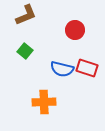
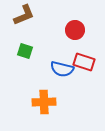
brown L-shape: moved 2 px left
green square: rotated 21 degrees counterclockwise
red rectangle: moved 3 px left, 6 px up
